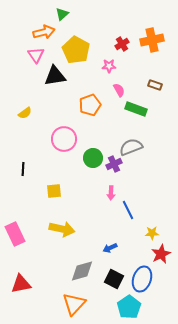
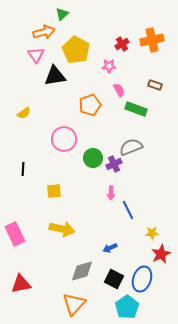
yellow semicircle: moved 1 px left
cyan pentagon: moved 2 px left
